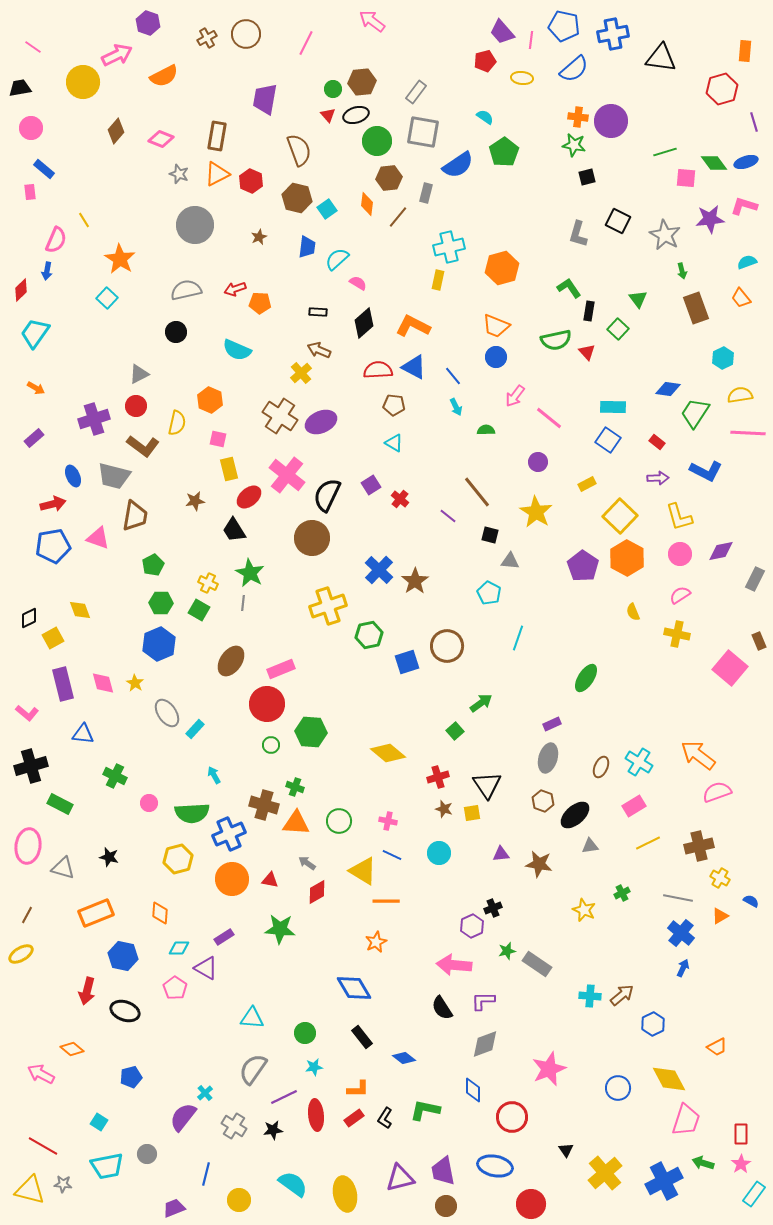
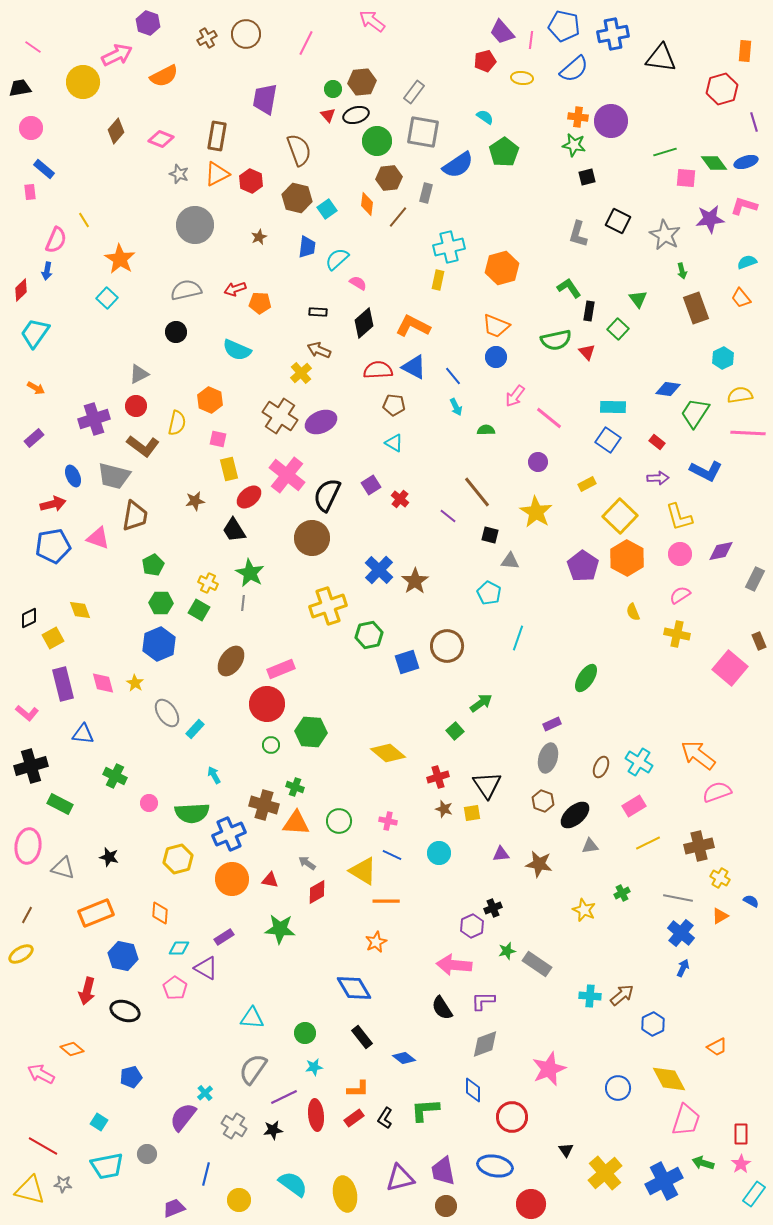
gray rectangle at (416, 92): moved 2 px left
green L-shape at (425, 1110): rotated 16 degrees counterclockwise
